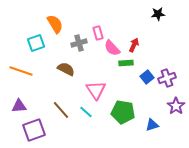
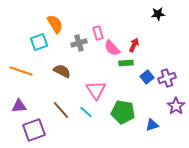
cyan square: moved 3 px right, 1 px up
brown semicircle: moved 4 px left, 2 px down
